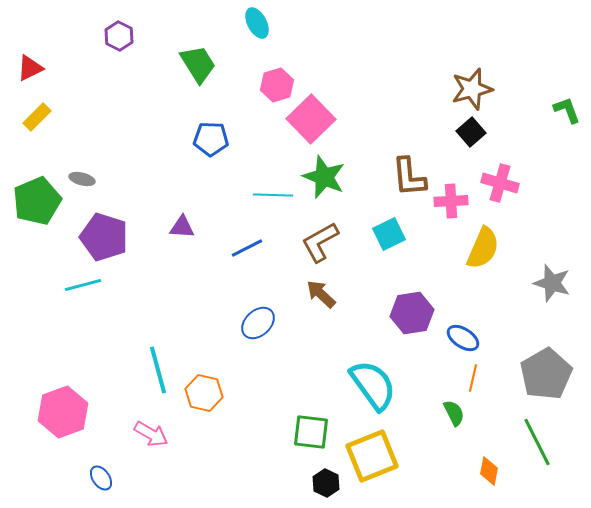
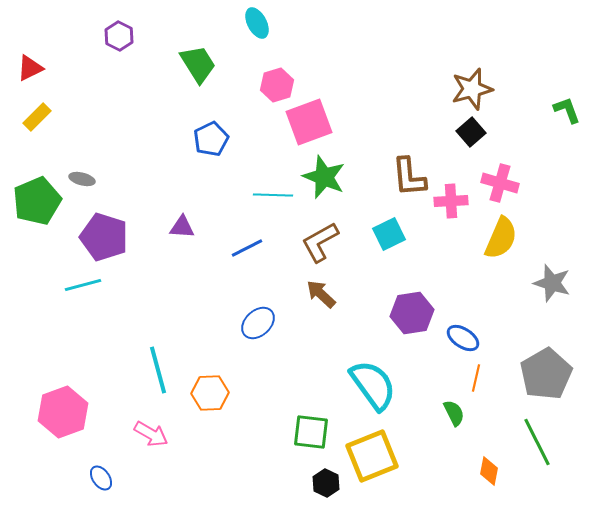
pink square at (311, 119): moved 2 px left, 3 px down; rotated 24 degrees clockwise
blue pentagon at (211, 139): rotated 28 degrees counterclockwise
yellow semicircle at (483, 248): moved 18 px right, 10 px up
orange line at (473, 378): moved 3 px right
orange hexagon at (204, 393): moved 6 px right; rotated 15 degrees counterclockwise
